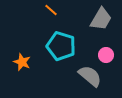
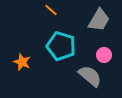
gray trapezoid: moved 2 px left, 1 px down
pink circle: moved 2 px left
